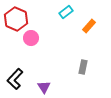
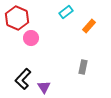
red hexagon: moved 1 px right, 1 px up
black L-shape: moved 8 px right
